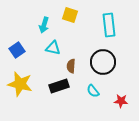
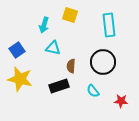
yellow star: moved 5 px up
